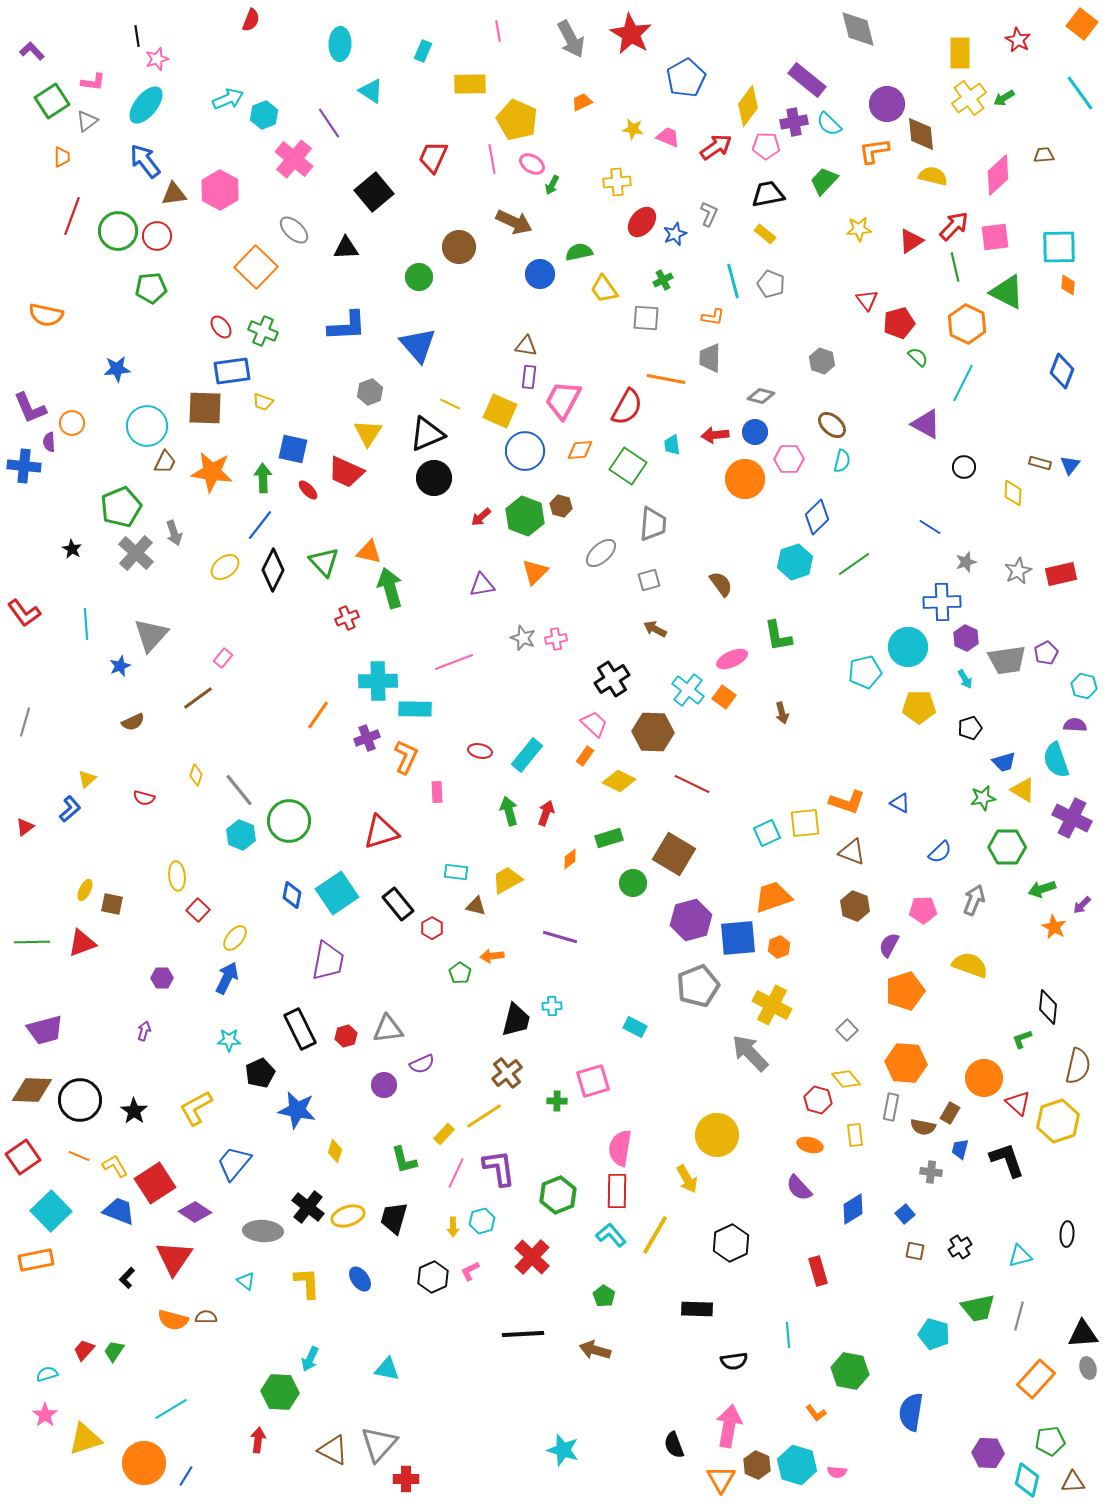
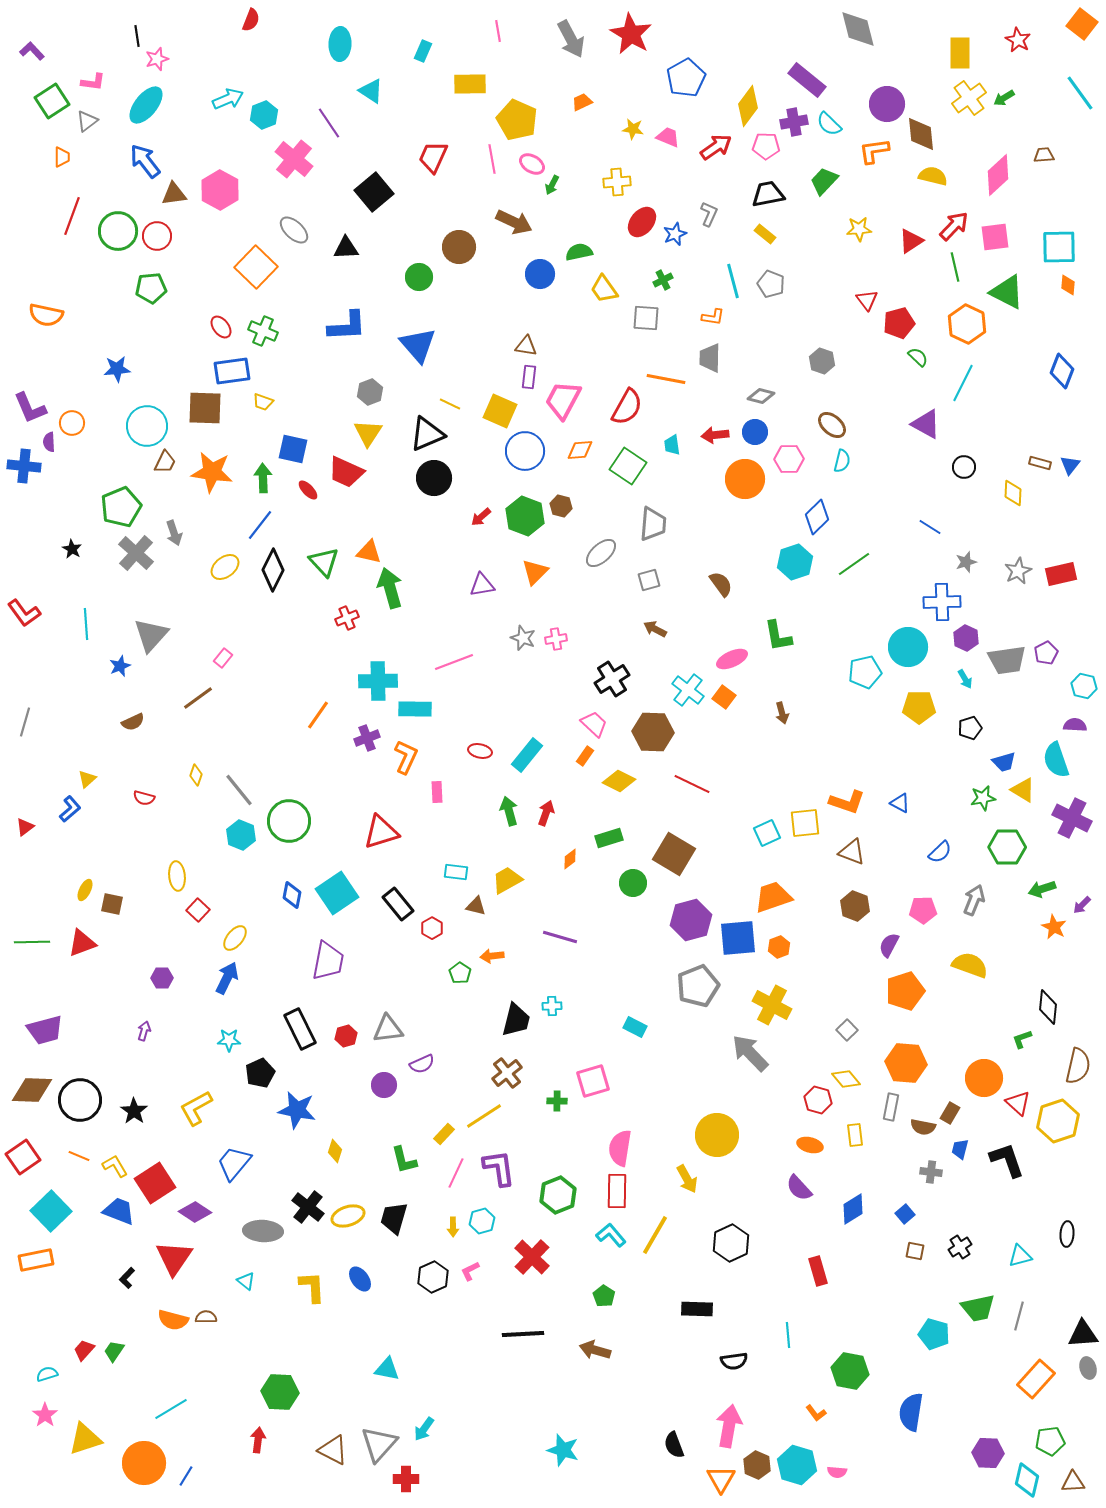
yellow L-shape at (307, 1283): moved 5 px right, 4 px down
cyan arrow at (310, 1359): moved 114 px right, 70 px down; rotated 10 degrees clockwise
